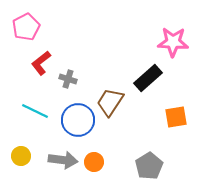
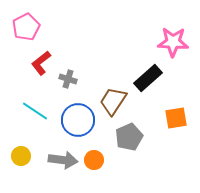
brown trapezoid: moved 3 px right, 1 px up
cyan line: rotated 8 degrees clockwise
orange square: moved 1 px down
orange circle: moved 2 px up
gray pentagon: moved 20 px left, 29 px up; rotated 8 degrees clockwise
